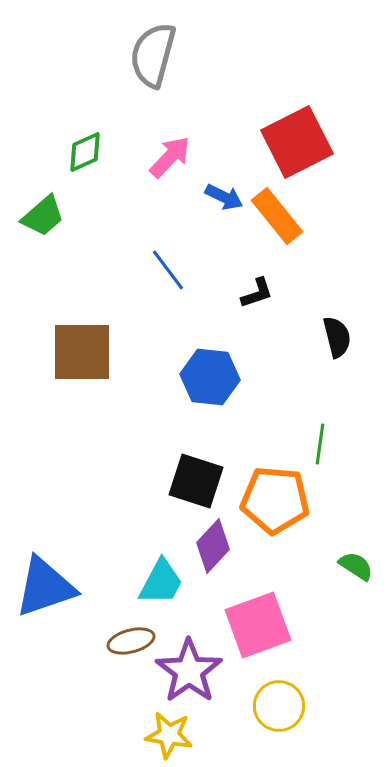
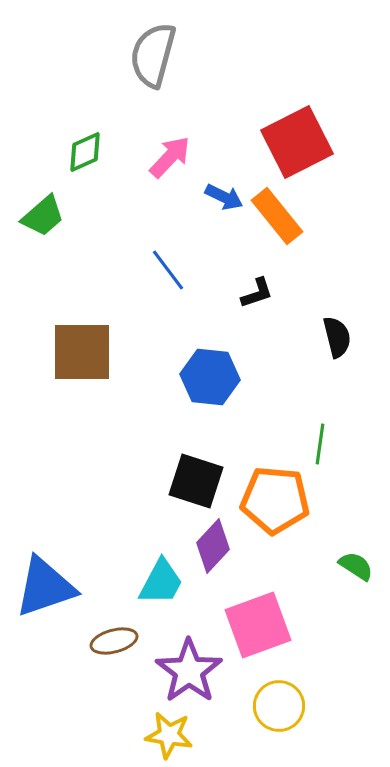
brown ellipse: moved 17 px left
